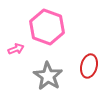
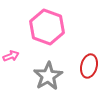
pink arrow: moved 5 px left, 7 px down
gray star: rotated 8 degrees clockwise
